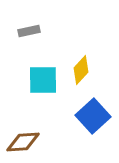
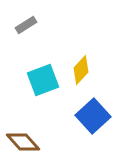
gray rectangle: moved 3 px left, 6 px up; rotated 20 degrees counterclockwise
cyan square: rotated 20 degrees counterclockwise
brown diamond: rotated 52 degrees clockwise
